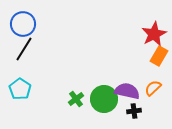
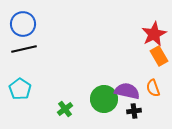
black line: rotated 45 degrees clockwise
orange rectangle: rotated 60 degrees counterclockwise
orange semicircle: rotated 66 degrees counterclockwise
green cross: moved 11 px left, 10 px down
